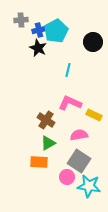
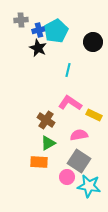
pink L-shape: rotated 10 degrees clockwise
